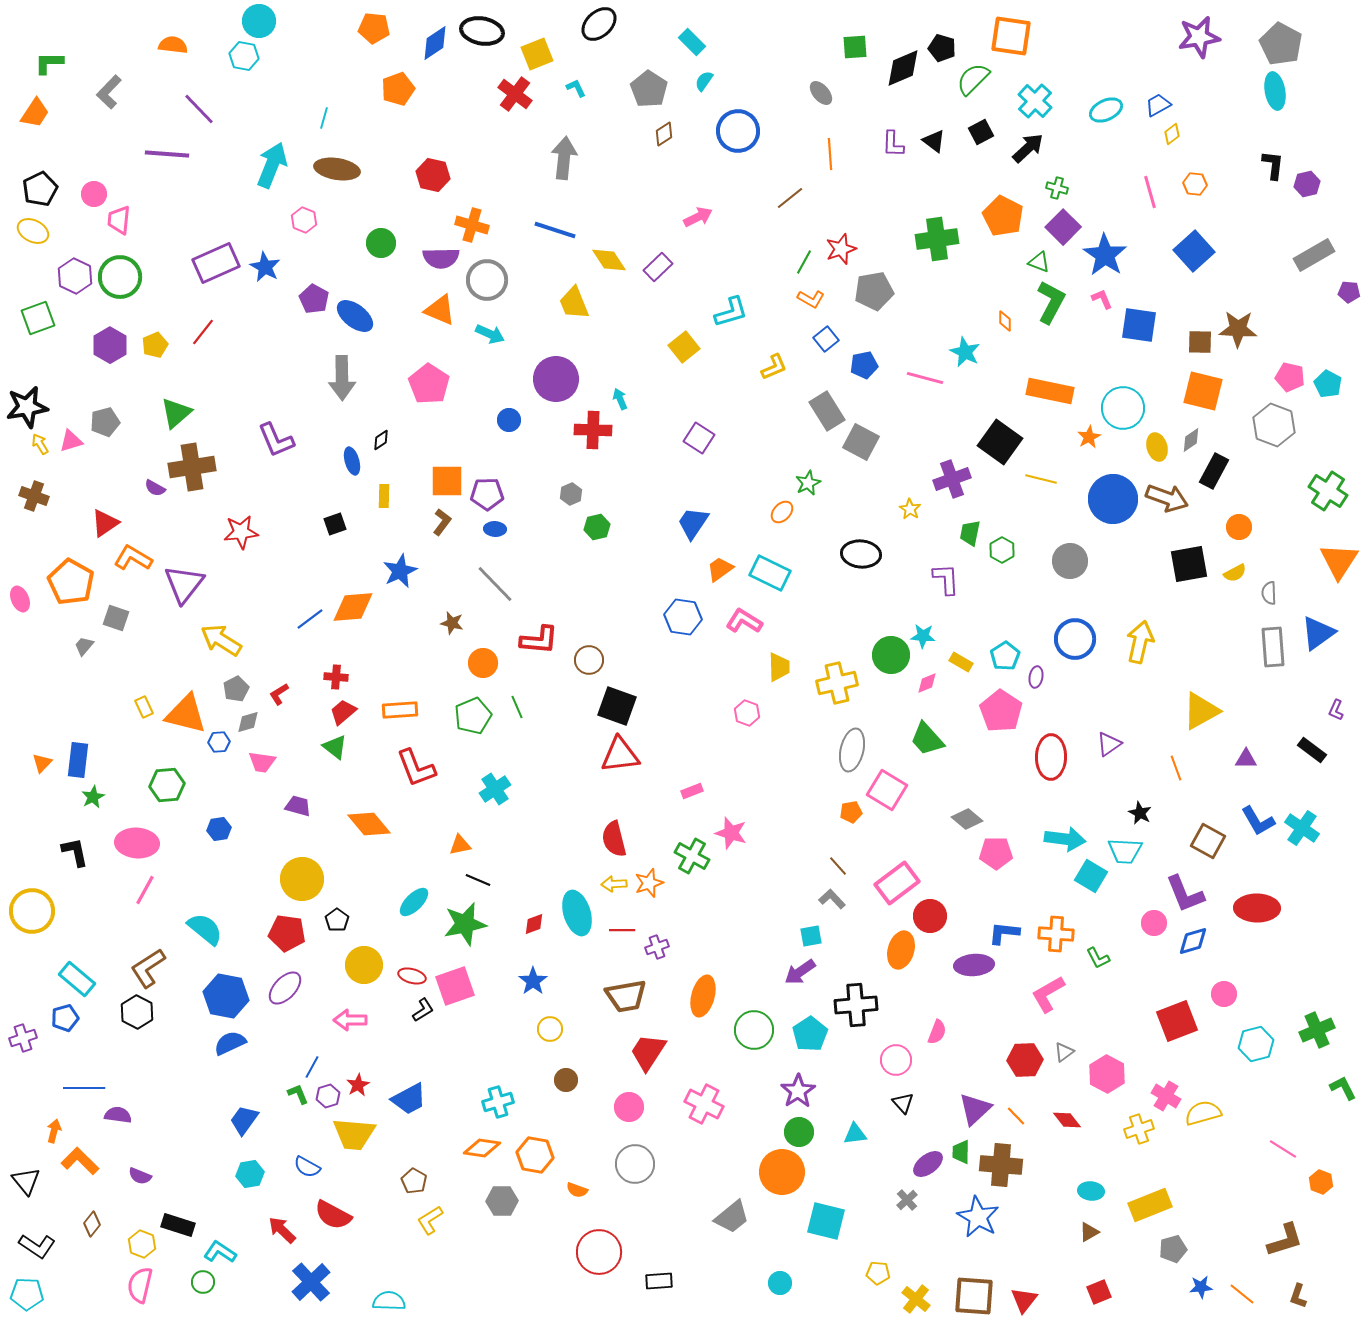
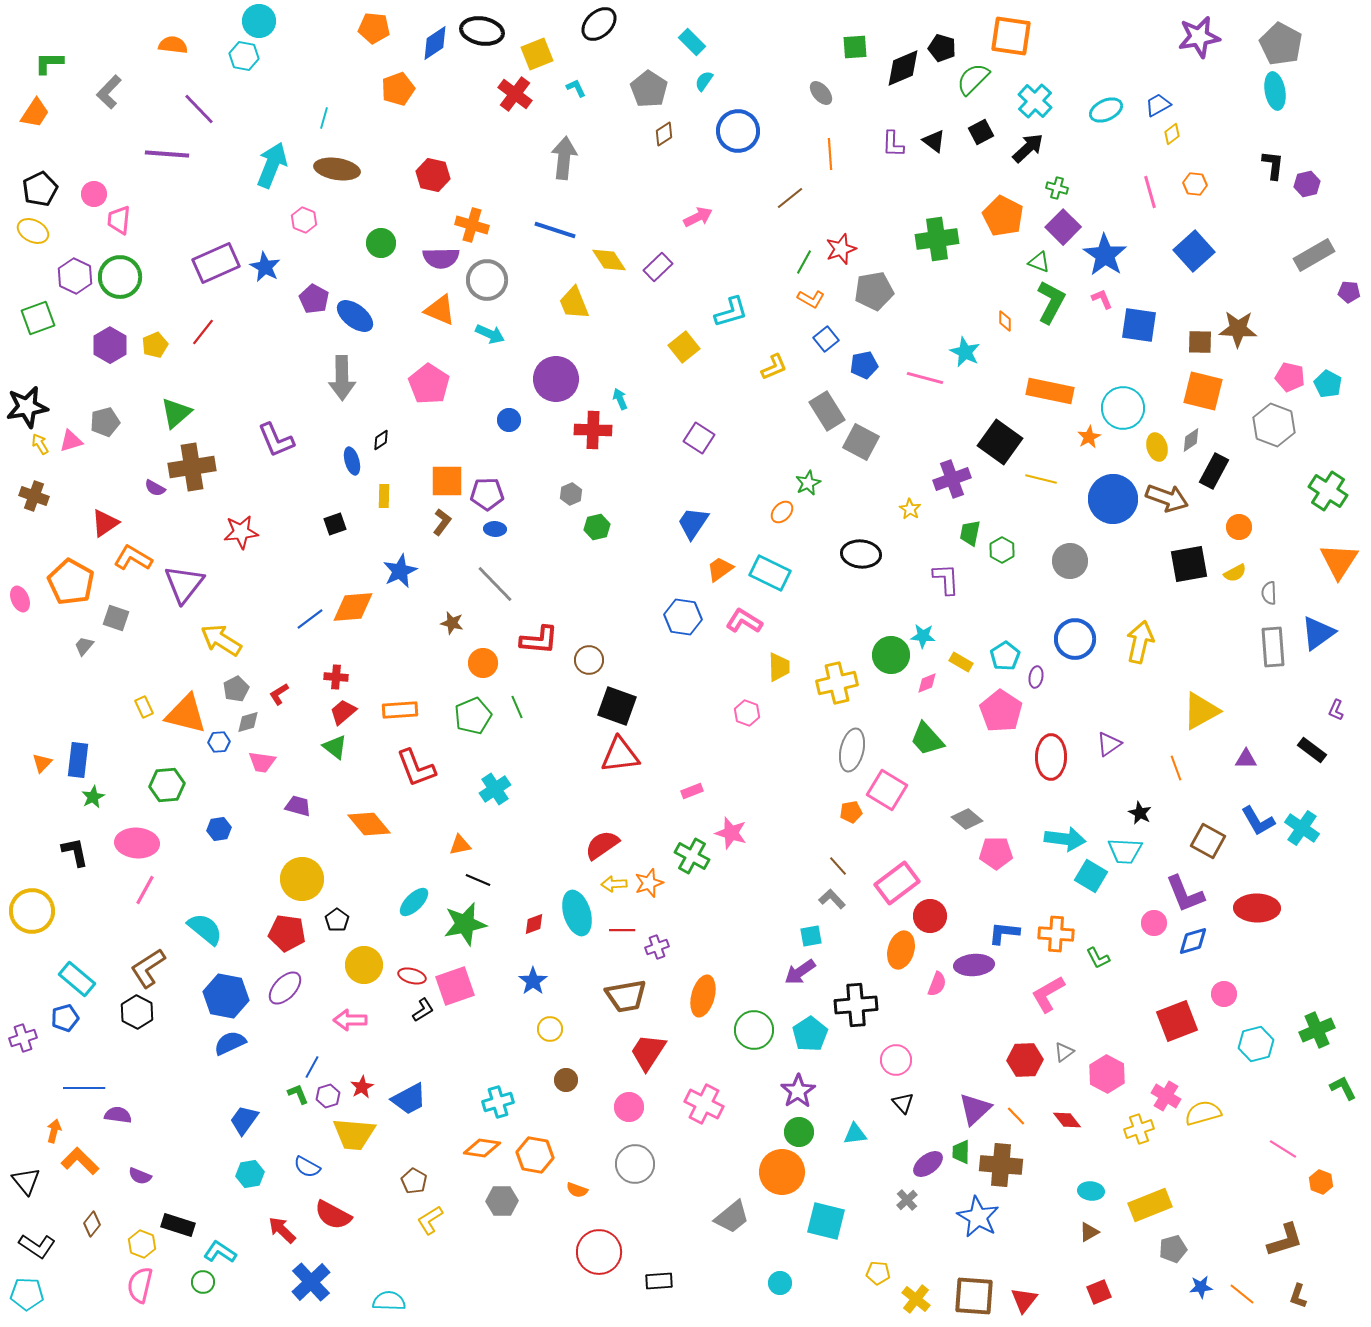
red semicircle at (614, 839): moved 12 px left, 6 px down; rotated 69 degrees clockwise
pink semicircle at (937, 1032): moved 48 px up
red star at (358, 1085): moved 4 px right, 2 px down
